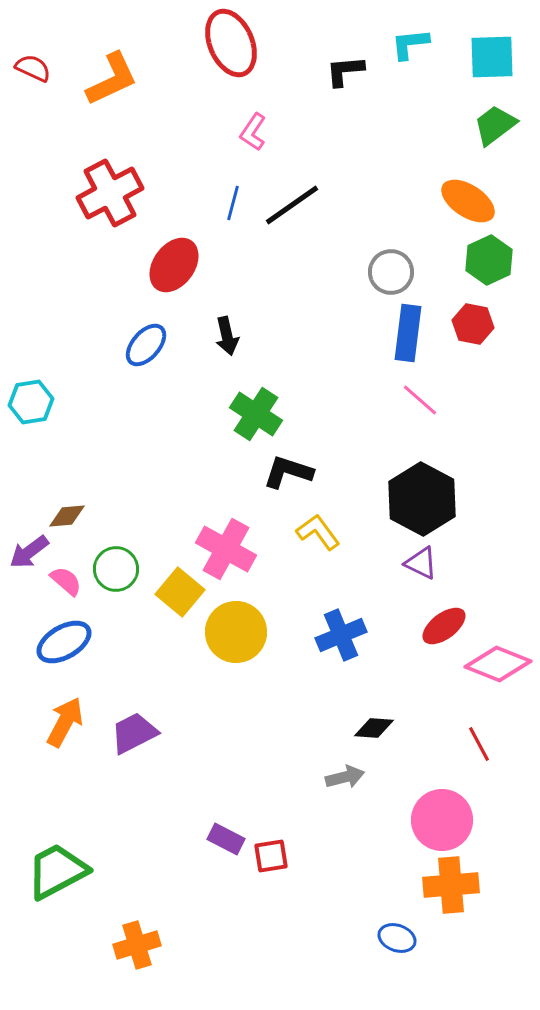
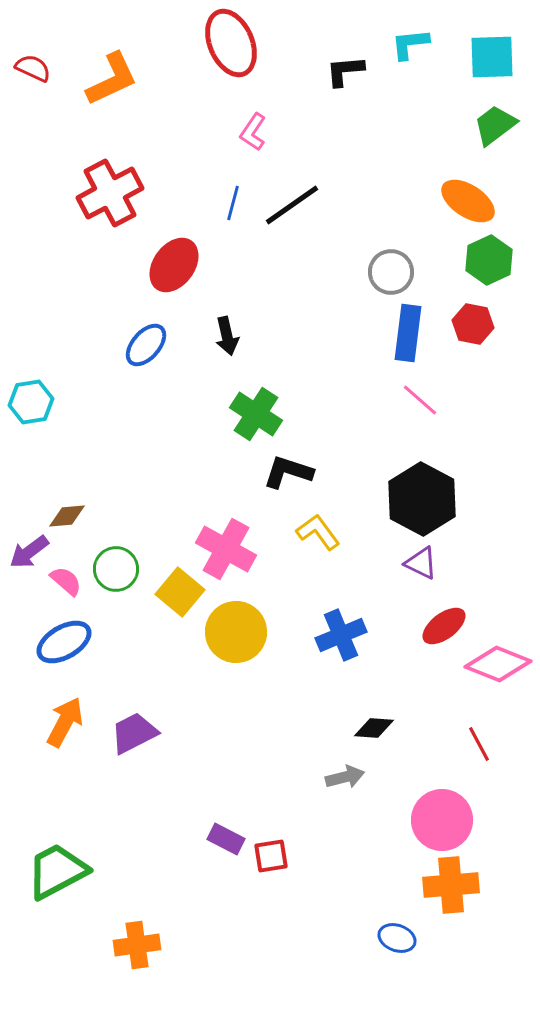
orange cross at (137, 945): rotated 9 degrees clockwise
